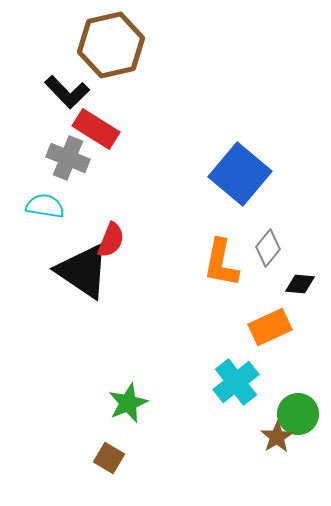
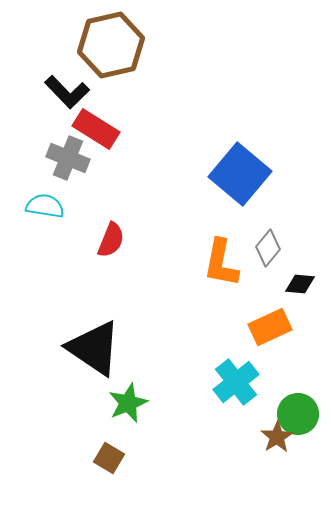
black triangle: moved 11 px right, 77 px down
